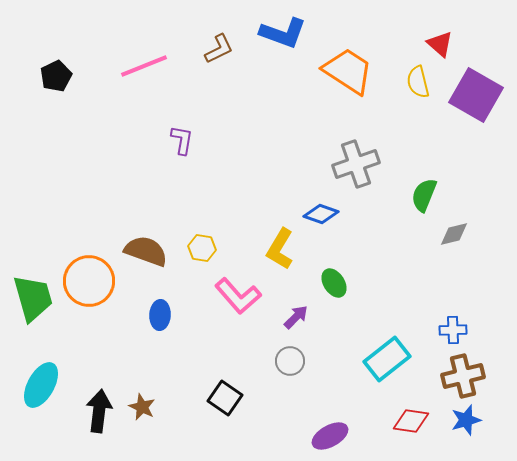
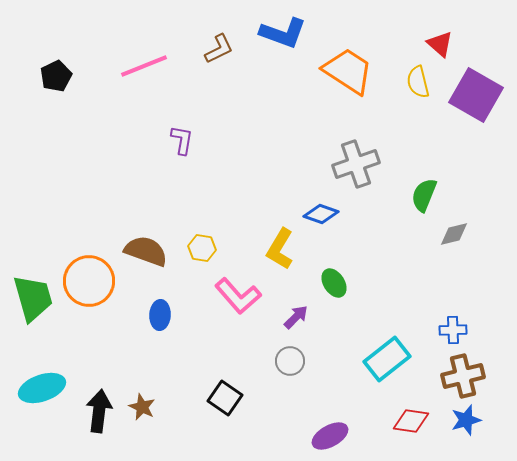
cyan ellipse: moved 1 px right, 3 px down; rotated 42 degrees clockwise
